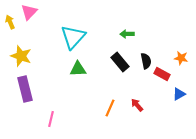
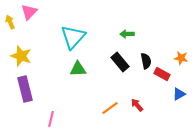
orange line: rotated 30 degrees clockwise
